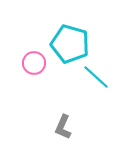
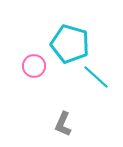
pink circle: moved 3 px down
gray L-shape: moved 3 px up
